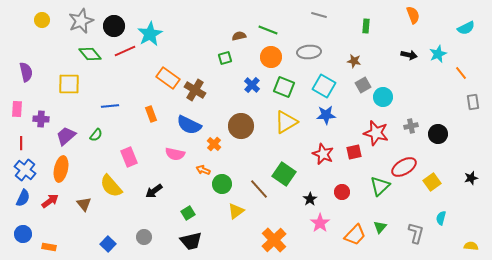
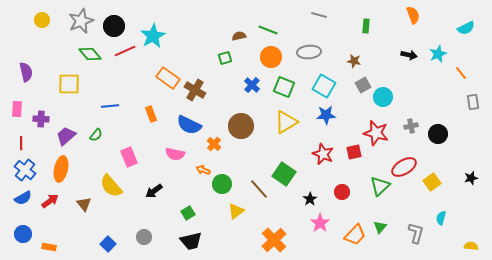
cyan star at (150, 34): moved 3 px right, 2 px down
blue semicircle at (23, 198): rotated 36 degrees clockwise
